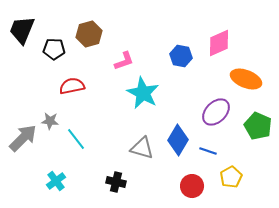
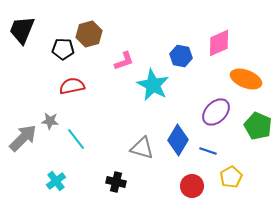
black pentagon: moved 9 px right
cyan star: moved 10 px right, 8 px up
